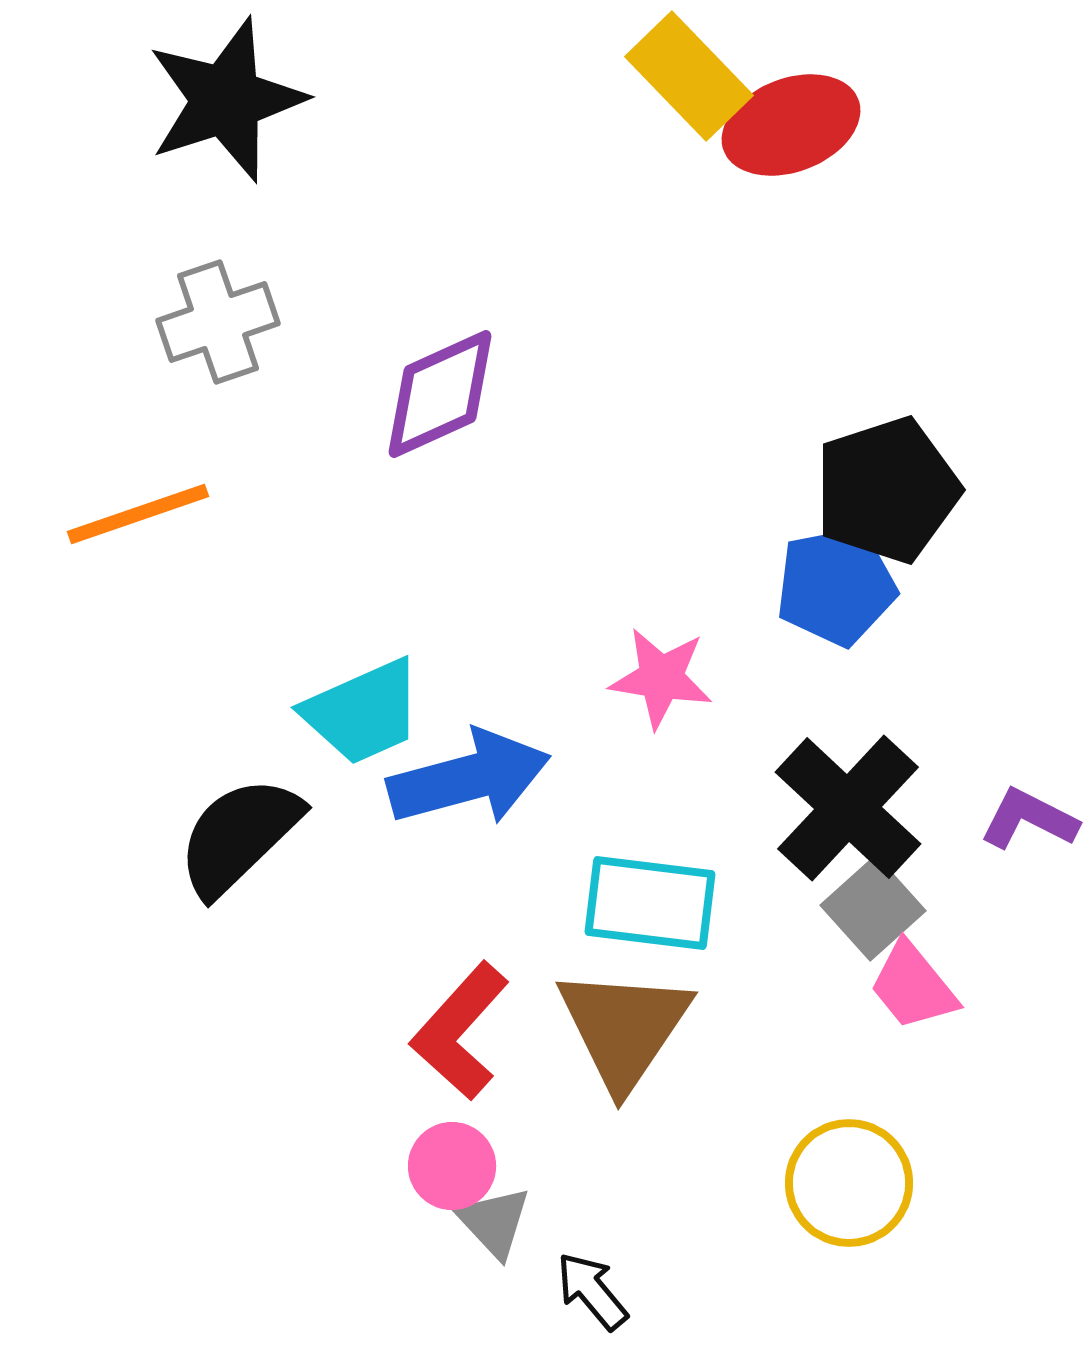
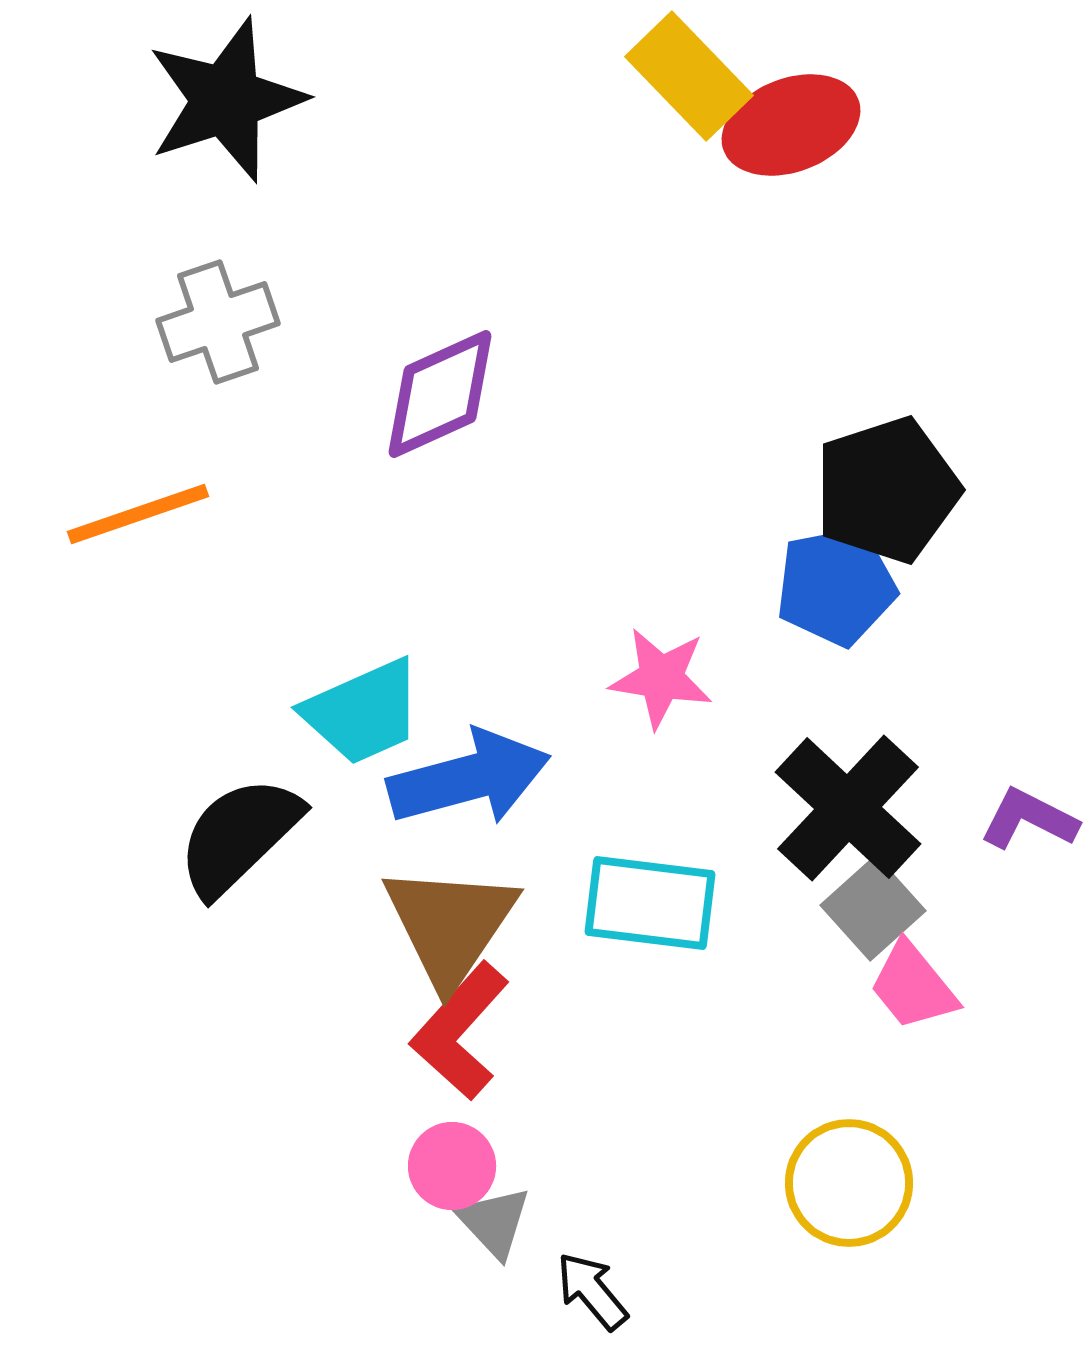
brown triangle: moved 174 px left, 103 px up
